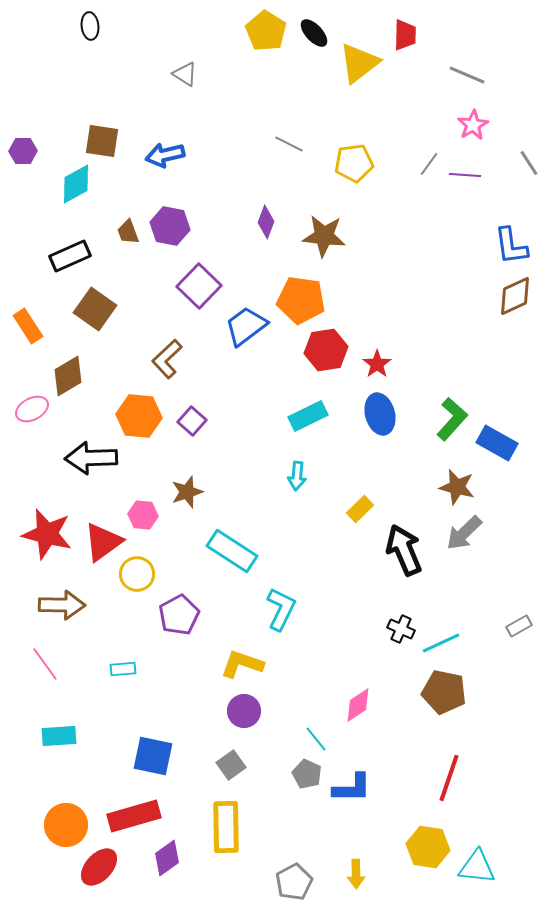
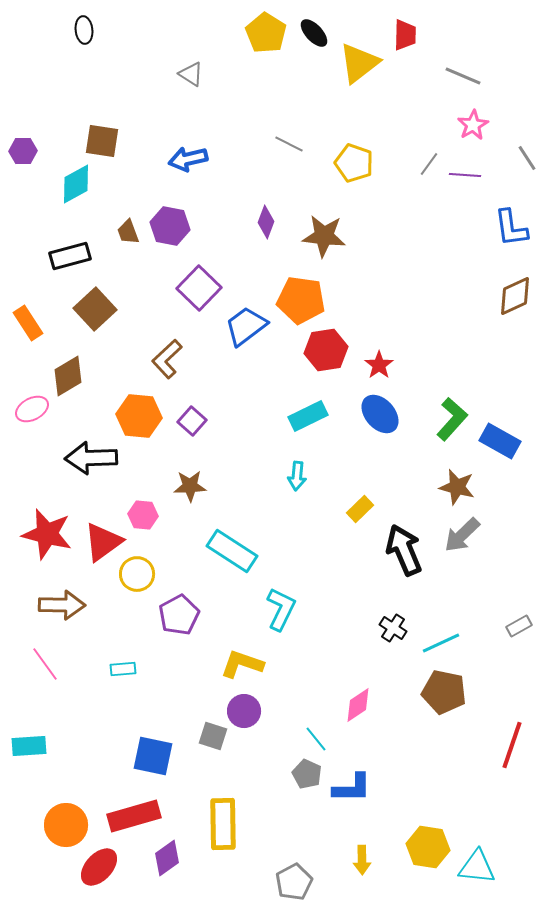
black ellipse at (90, 26): moved 6 px left, 4 px down
yellow pentagon at (266, 31): moved 2 px down
gray triangle at (185, 74): moved 6 px right
gray line at (467, 75): moved 4 px left, 1 px down
blue arrow at (165, 155): moved 23 px right, 4 px down
yellow pentagon at (354, 163): rotated 27 degrees clockwise
gray line at (529, 163): moved 2 px left, 5 px up
blue L-shape at (511, 246): moved 18 px up
black rectangle at (70, 256): rotated 9 degrees clockwise
purple square at (199, 286): moved 2 px down
brown square at (95, 309): rotated 12 degrees clockwise
orange rectangle at (28, 326): moved 3 px up
red star at (377, 364): moved 2 px right, 1 px down
blue ellipse at (380, 414): rotated 27 degrees counterclockwise
blue rectangle at (497, 443): moved 3 px right, 2 px up
brown star at (187, 492): moved 3 px right, 6 px up; rotated 16 degrees clockwise
gray arrow at (464, 533): moved 2 px left, 2 px down
black cross at (401, 629): moved 8 px left, 1 px up; rotated 8 degrees clockwise
cyan rectangle at (59, 736): moved 30 px left, 10 px down
gray square at (231, 765): moved 18 px left, 29 px up; rotated 36 degrees counterclockwise
red line at (449, 778): moved 63 px right, 33 px up
yellow rectangle at (226, 827): moved 3 px left, 3 px up
yellow arrow at (356, 874): moved 6 px right, 14 px up
